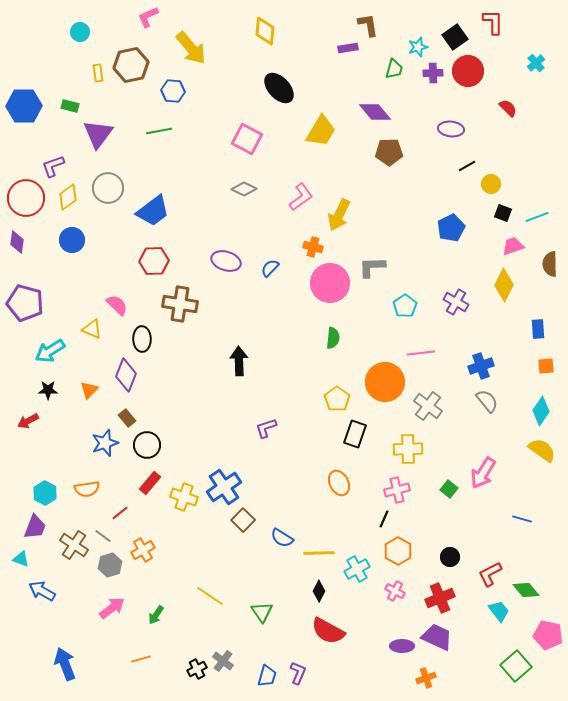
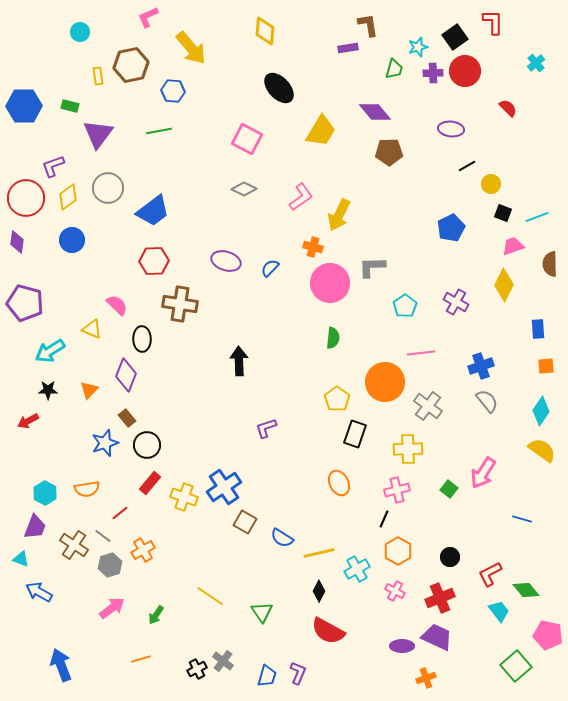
red circle at (468, 71): moved 3 px left
yellow rectangle at (98, 73): moved 3 px down
brown square at (243, 520): moved 2 px right, 2 px down; rotated 15 degrees counterclockwise
yellow line at (319, 553): rotated 12 degrees counterclockwise
blue arrow at (42, 591): moved 3 px left, 1 px down
blue arrow at (65, 664): moved 4 px left, 1 px down
